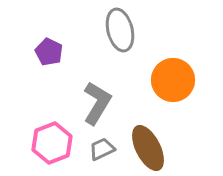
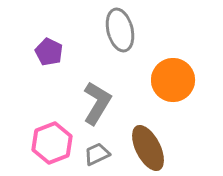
gray trapezoid: moved 5 px left, 5 px down
